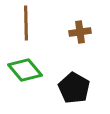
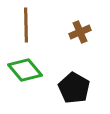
brown line: moved 2 px down
brown cross: rotated 15 degrees counterclockwise
